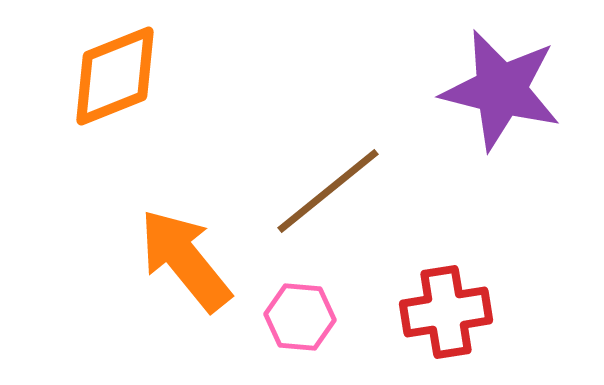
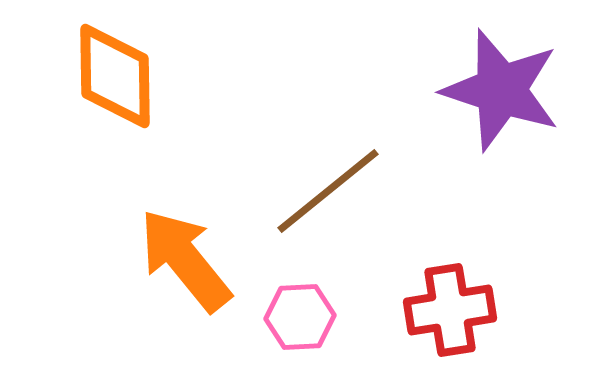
orange diamond: rotated 69 degrees counterclockwise
purple star: rotated 4 degrees clockwise
red cross: moved 4 px right, 2 px up
pink hexagon: rotated 8 degrees counterclockwise
